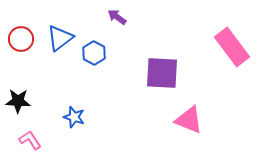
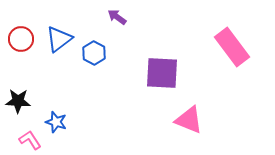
blue triangle: moved 1 px left, 1 px down
blue star: moved 18 px left, 5 px down
